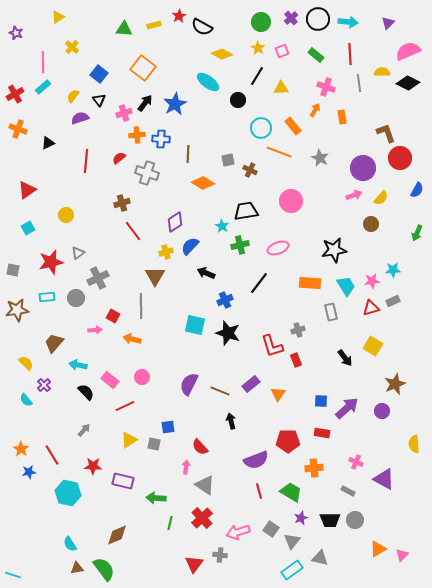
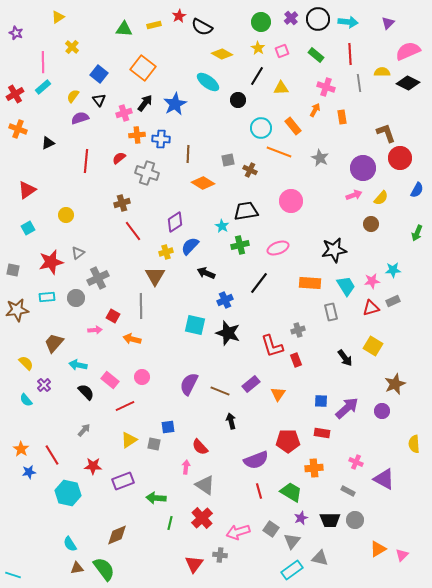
purple rectangle at (123, 481): rotated 35 degrees counterclockwise
